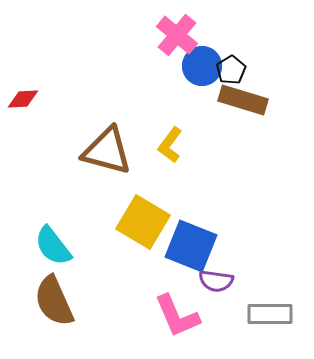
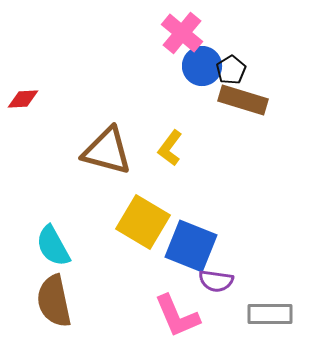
pink cross: moved 5 px right, 2 px up
yellow L-shape: moved 3 px down
cyan semicircle: rotated 9 degrees clockwise
brown semicircle: rotated 12 degrees clockwise
